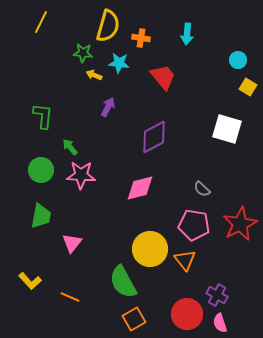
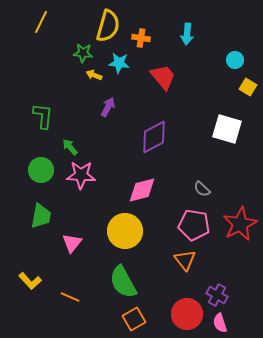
cyan circle: moved 3 px left
pink diamond: moved 2 px right, 2 px down
yellow circle: moved 25 px left, 18 px up
